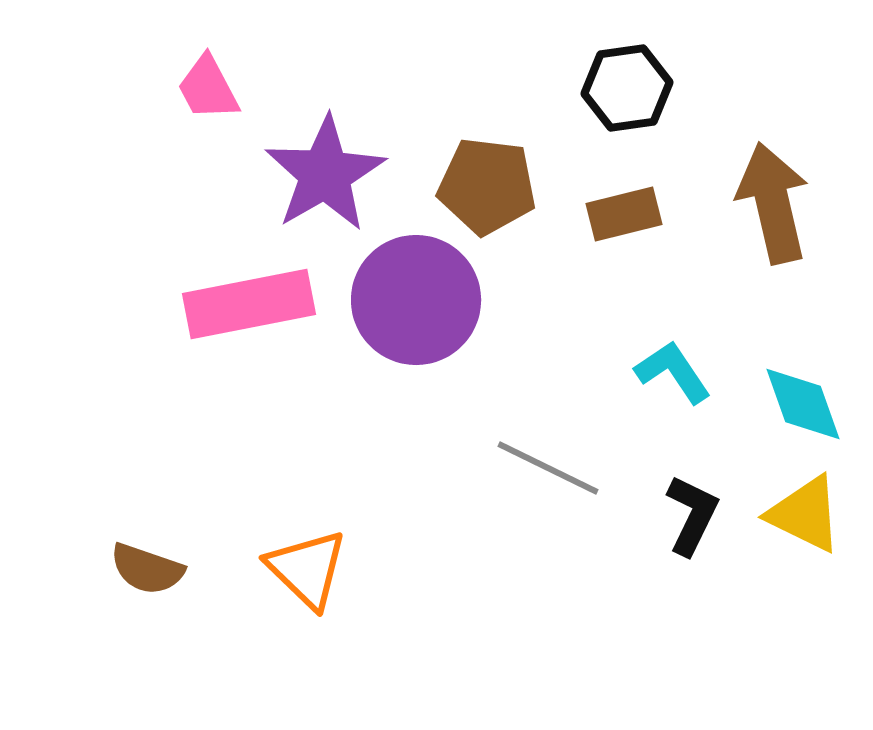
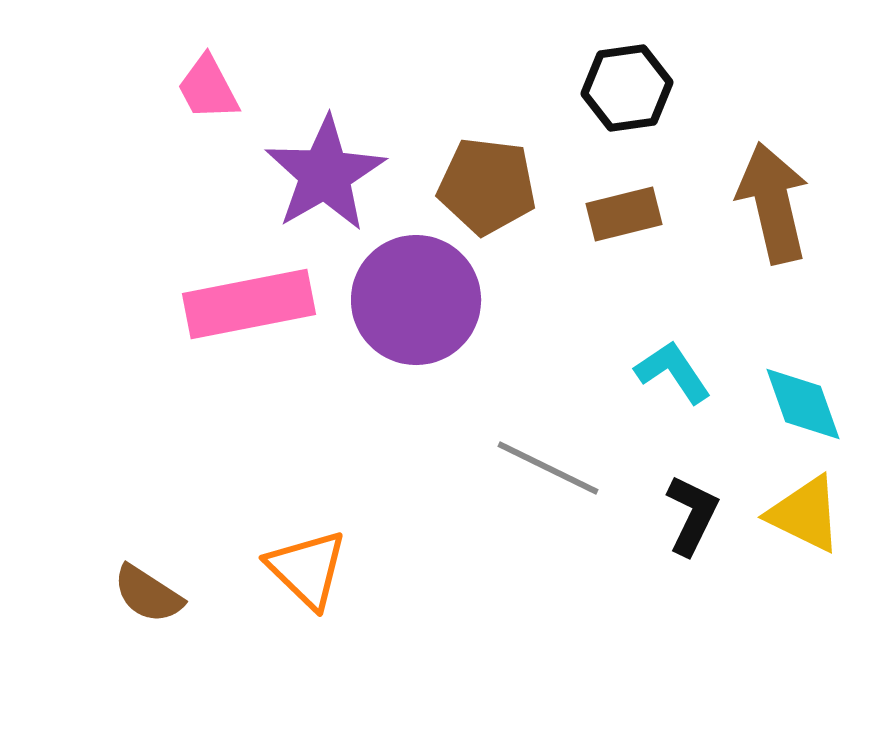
brown semicircle: moved 1 px right, 25 px down; rotated 14 degrees clockwise
